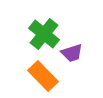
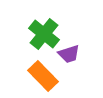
purple trapezoid: moved 3 px left, 1 px down
